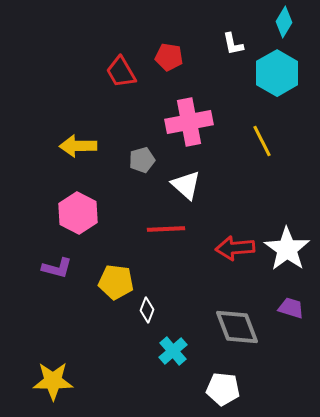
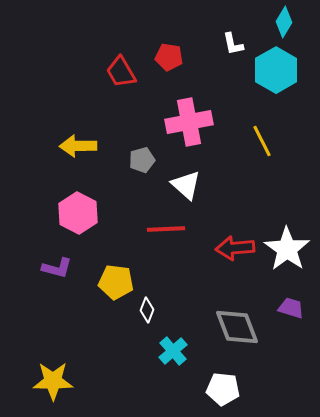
cyan hexagon: moved 1 px left, 3 px up
